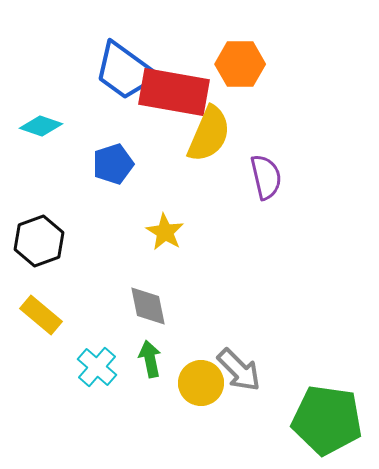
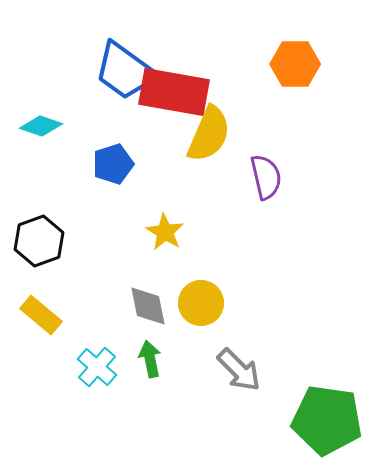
orange hexagon: moved 55 px right
yellow circle: moved 80 px up
